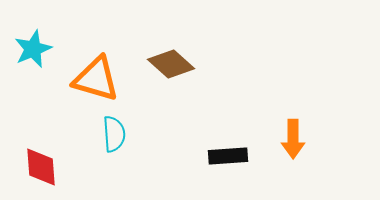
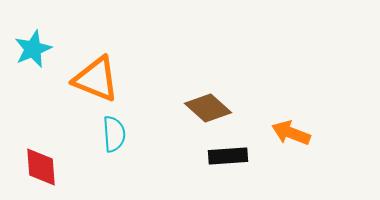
brown diamond: moved 37 px right, 44 px down
orange triangle: rotated 6 degrees clockwise
orange arrow: moved 2 px left, 6 px up; rotated 111 degrees clockwise
